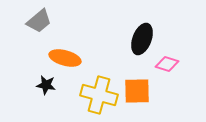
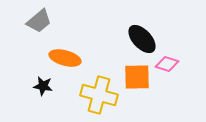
black ellipse: rotated 64 degrees counterclockwise
black star: moved 3 px left, 1 px down
orange square: moved 14 px up
